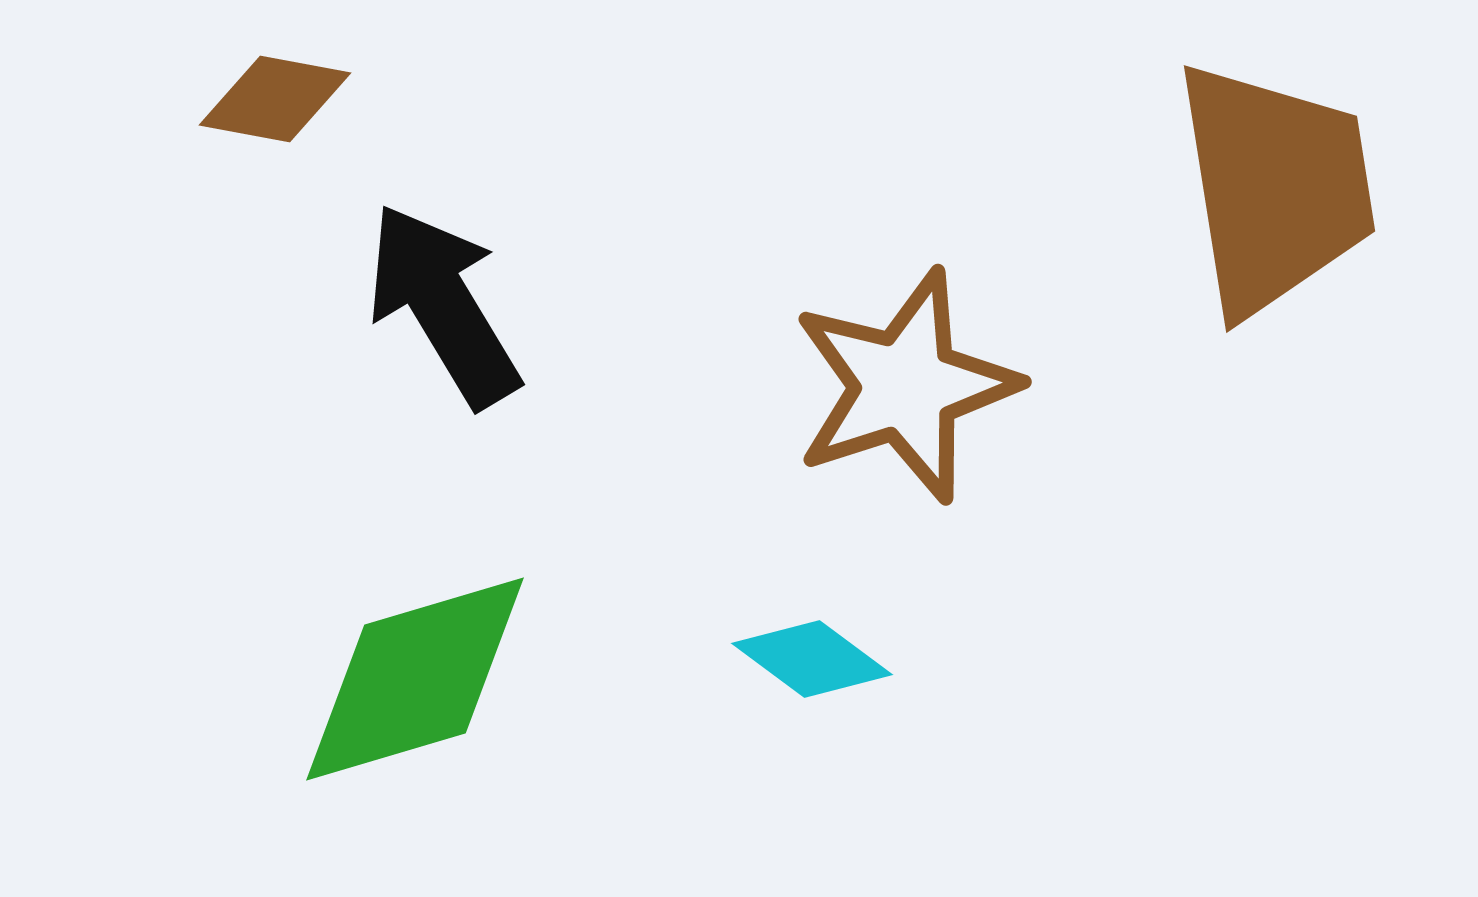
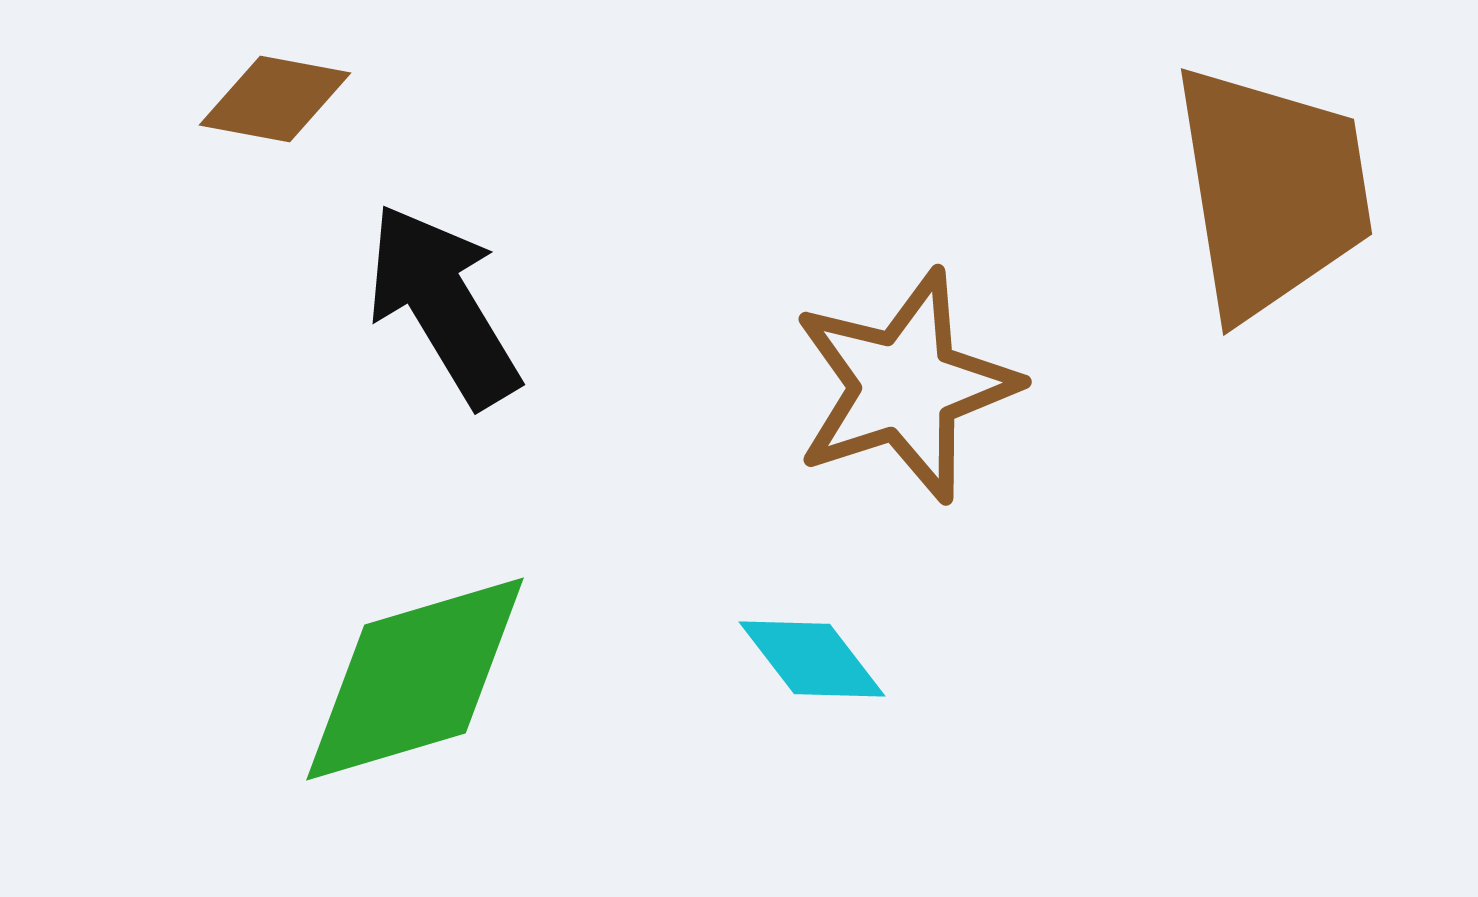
brown trapezoid: moved 3 px left, 3 px down
cyan diamond: rotated 16 degrees clockwise
